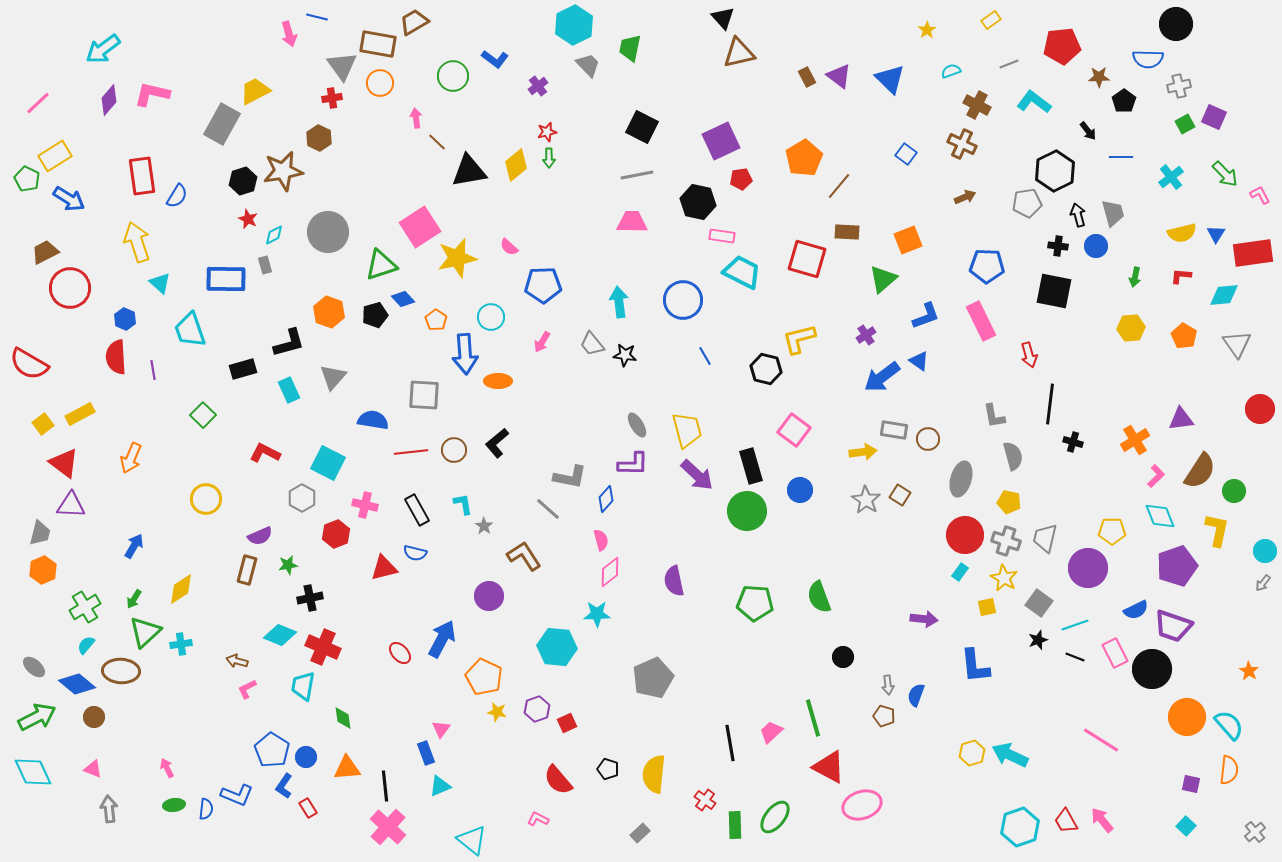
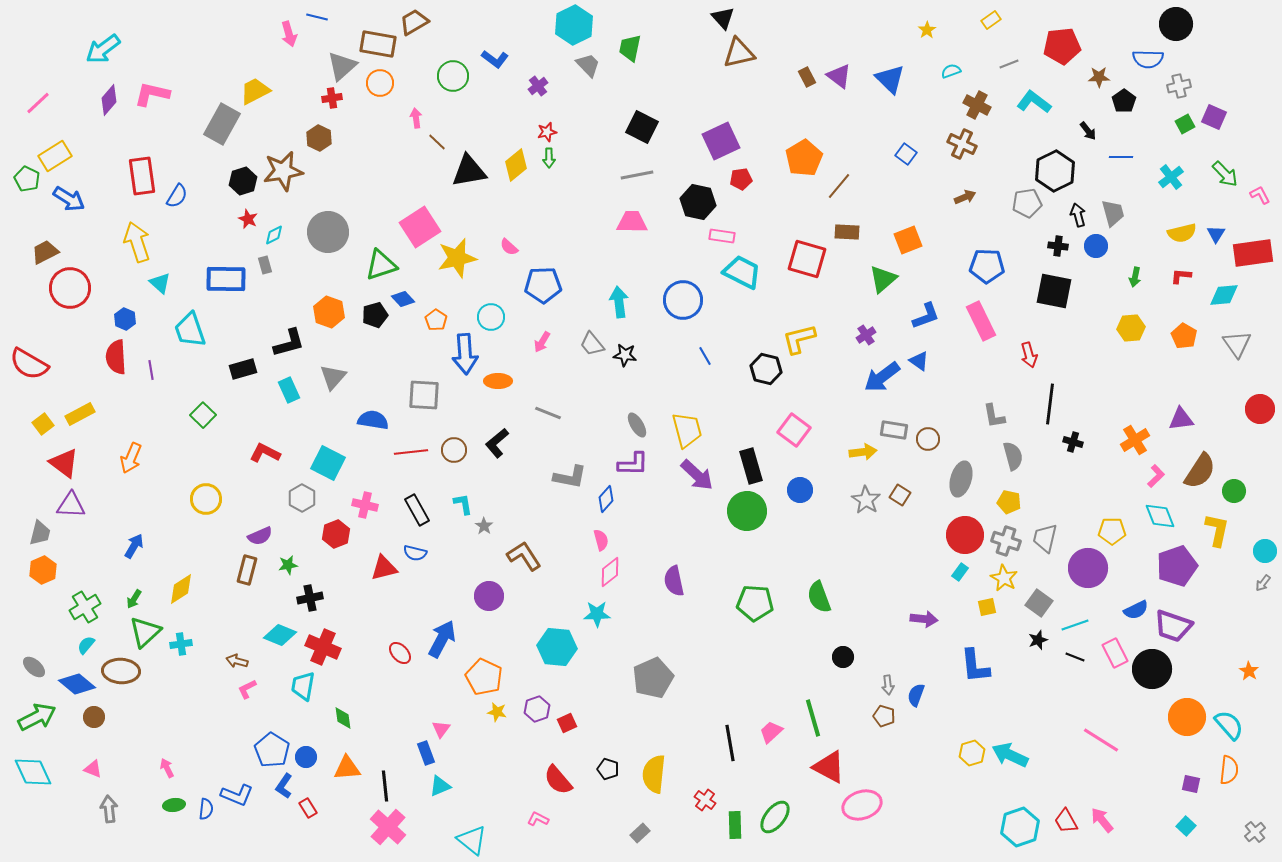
gray triangle at (342, 66): rotated 24 degrees clockwise
purple line at (153, 370): moved 2 px left
gray line at (548, 509): moved 96 px up; rotated 20 degrees counterclockwise
